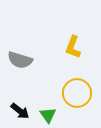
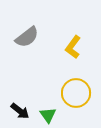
yellow L-shape: rotated 15 degrees clockwise
gray semicircle: moved 7 px right, 23 px up; rotated 55 degrees counterclockwise
yellow circle: moved 1 px left
